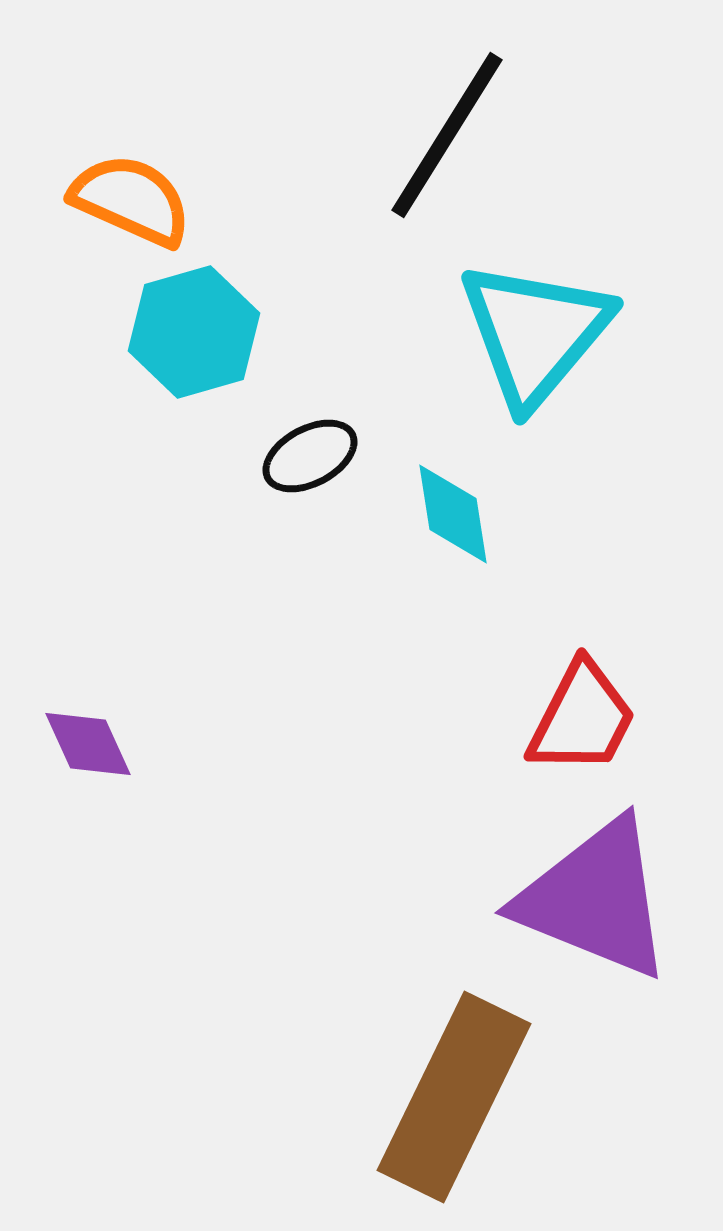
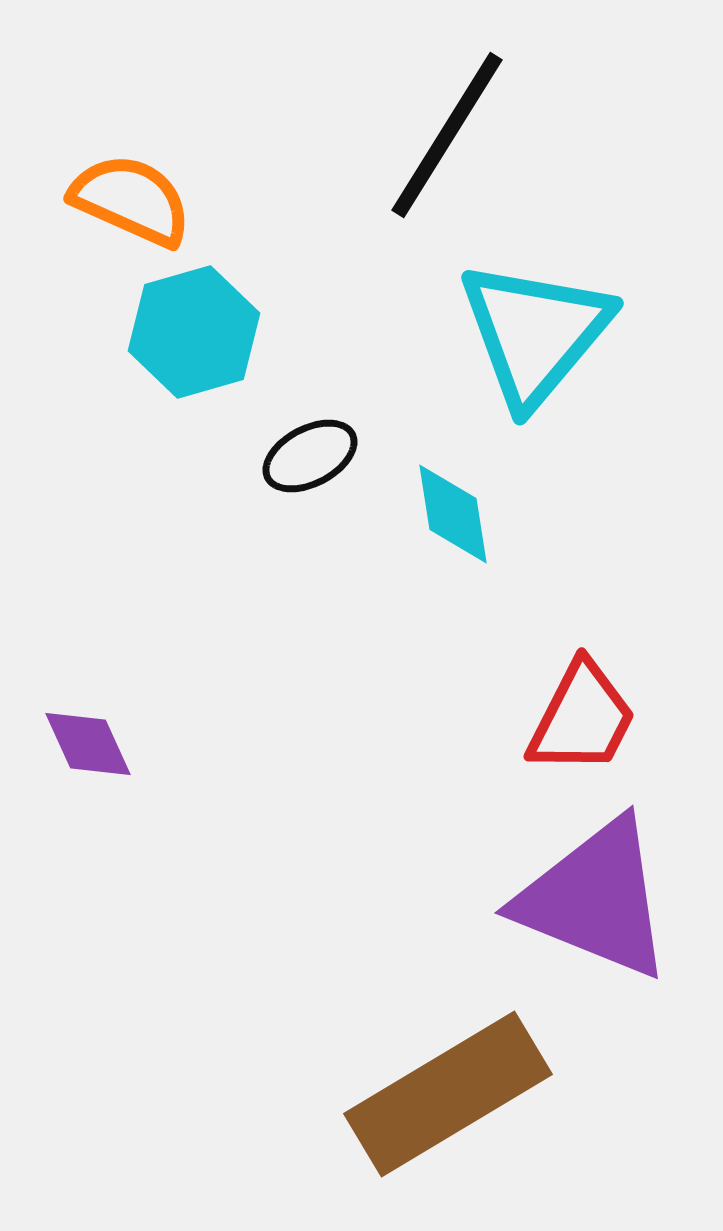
brown rectangle: moved 6 px left, 3 px up; rotated 33 degrees clockwise
